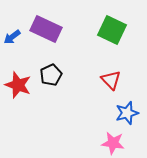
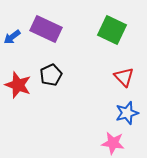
red triangle: moved 13 px right, 3 px up
